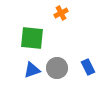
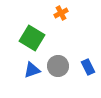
green square: rotated 25 degrees clockwise
gray circle: moved 1 px right, 2 px up
